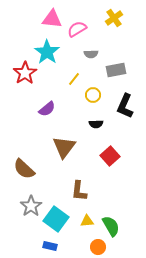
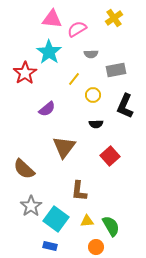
cyan star: moved 2 px right
orange circle: moved 2 px left
